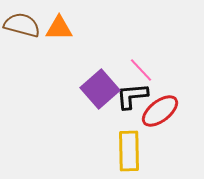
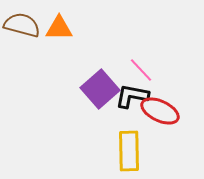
black L-shape: rotated 16 degrees clockwise
red ellipse: rotated 63 degrees clockwise
